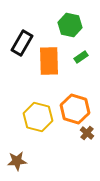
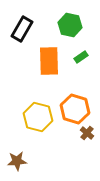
black rectangle: moved 14 px up
